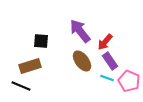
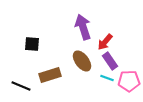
purple arrow: moved 3 px right, 4 px up; rotated 20 degrees clockwise
black square: moved 9 px left, 3 px down
brown rectangle: moved 20 px right, 9 px down
pink pentagon: rotated 25 degrees counterclockwise
